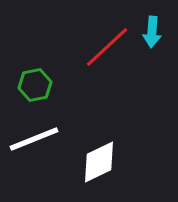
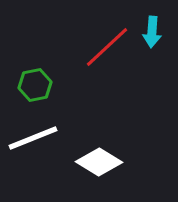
white line: moved 1 px left, 1 px up
white diamond: rotated 57 degrees clockwise
